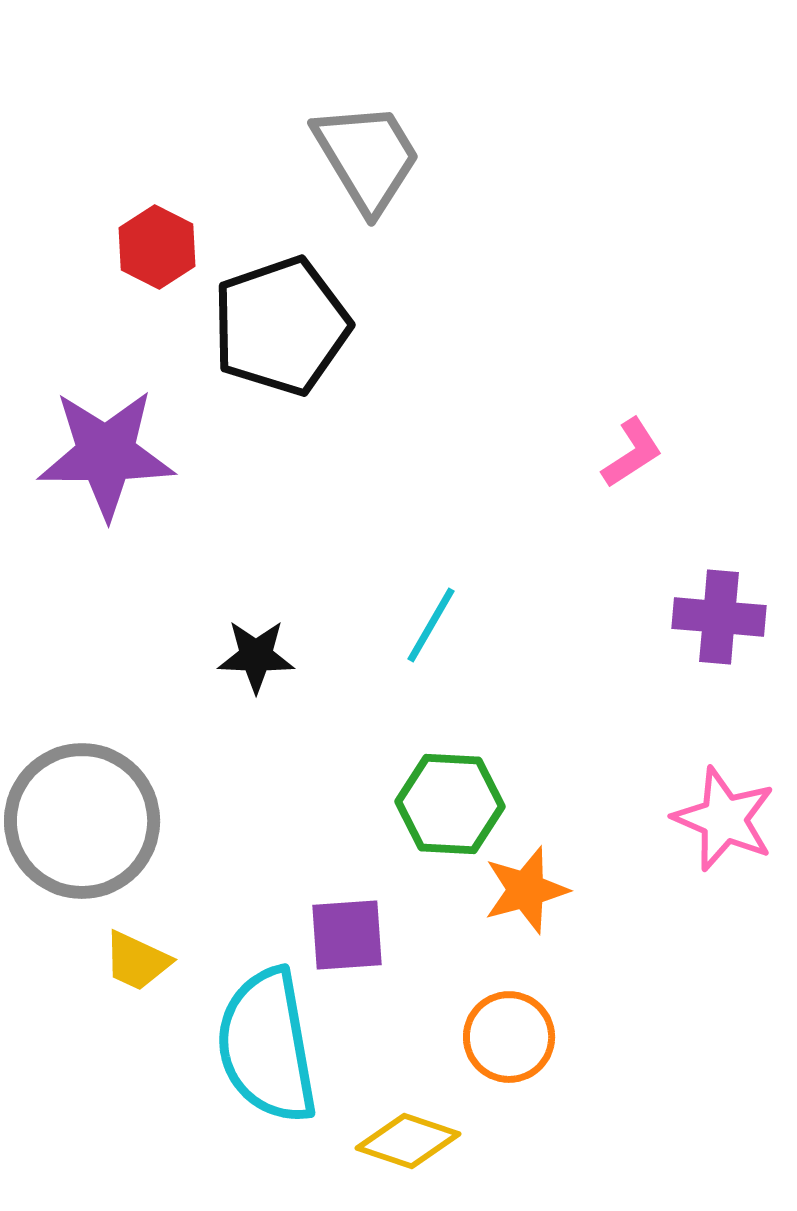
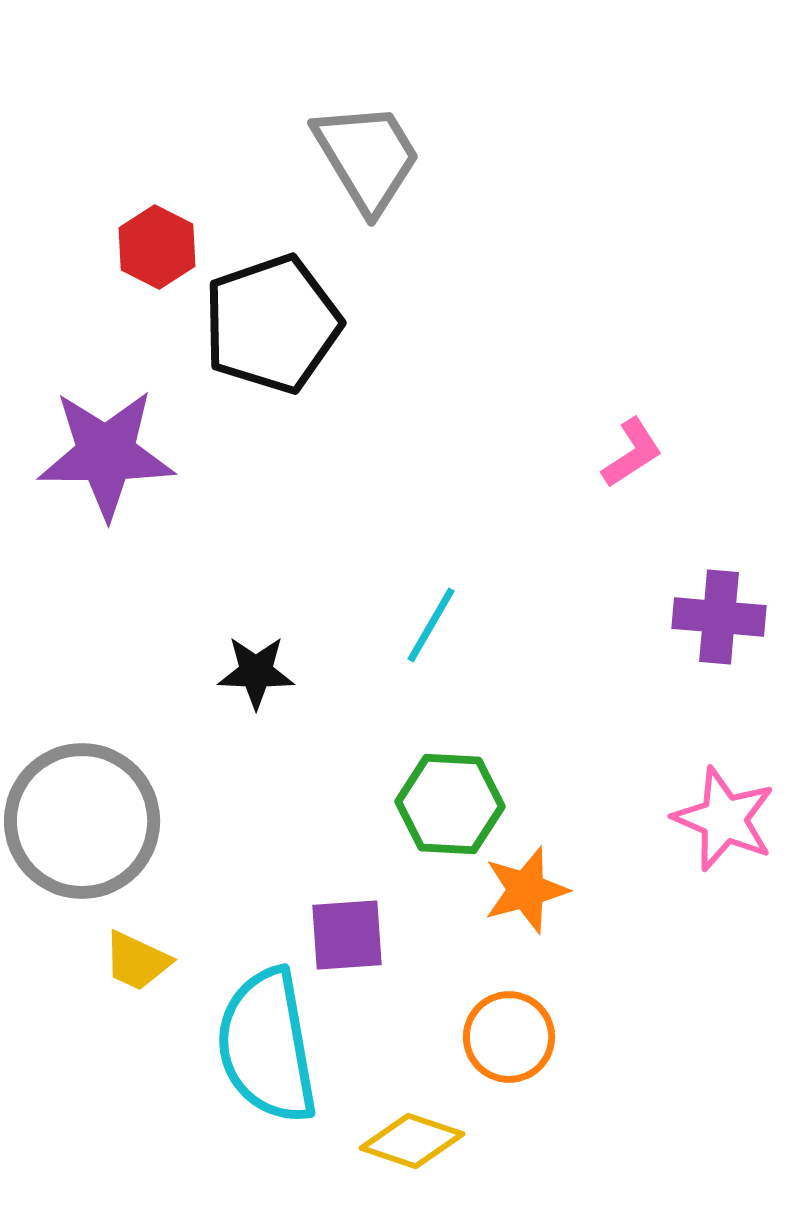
black pentagon: moved 9 px left, 2 px up
black star: moved 16 px down
yellow diamond: moved 4 px right
